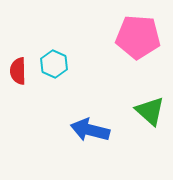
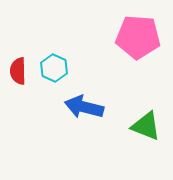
cyan hexagon: moved 4 px down
green triangle: moved 4 px left, 15 px down; rotated 20 degrees counterclockwise
blue arrow: moved 6 px left, 23 px up
